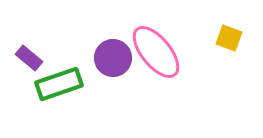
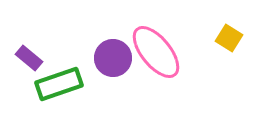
yellow square: rotated 12 degrees clockwise
